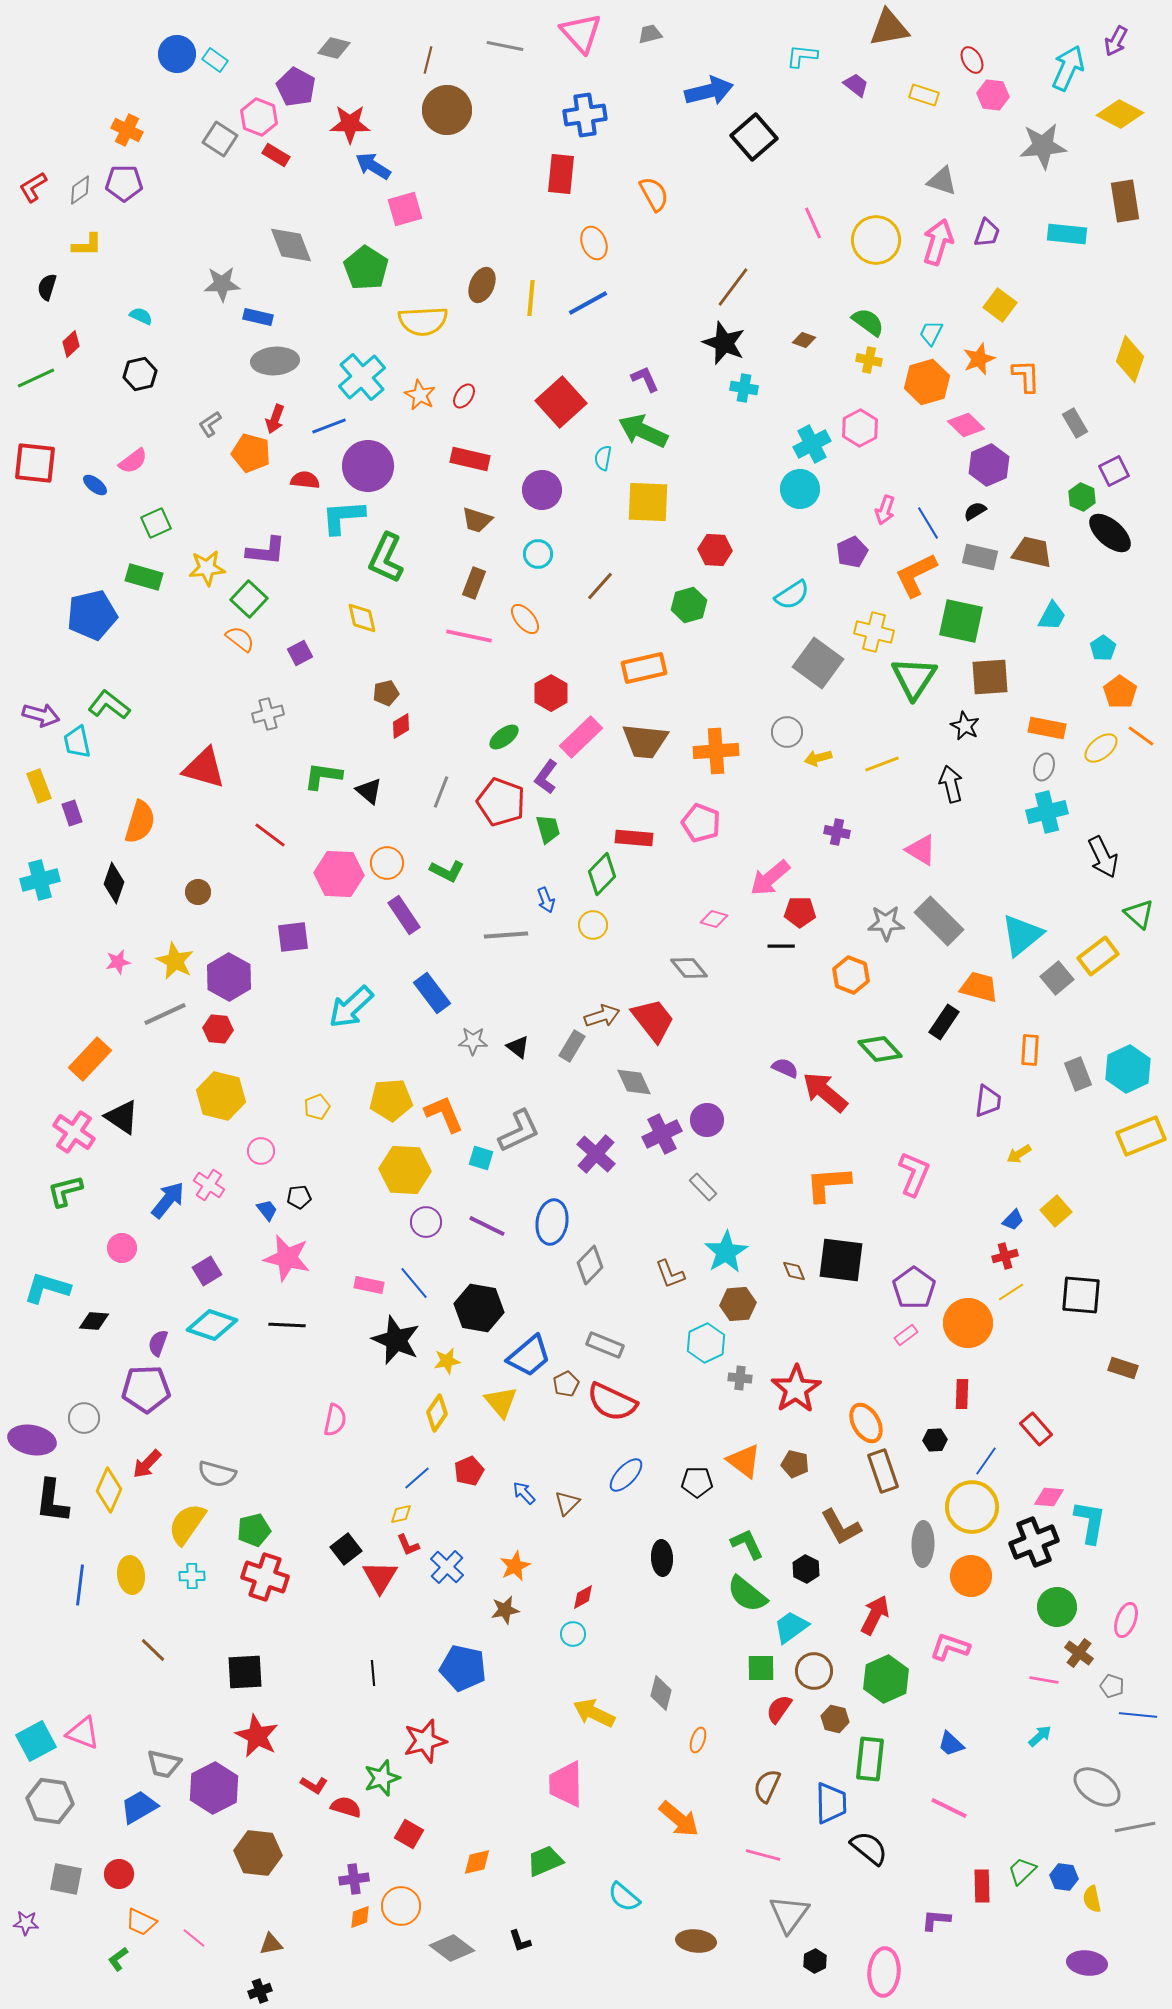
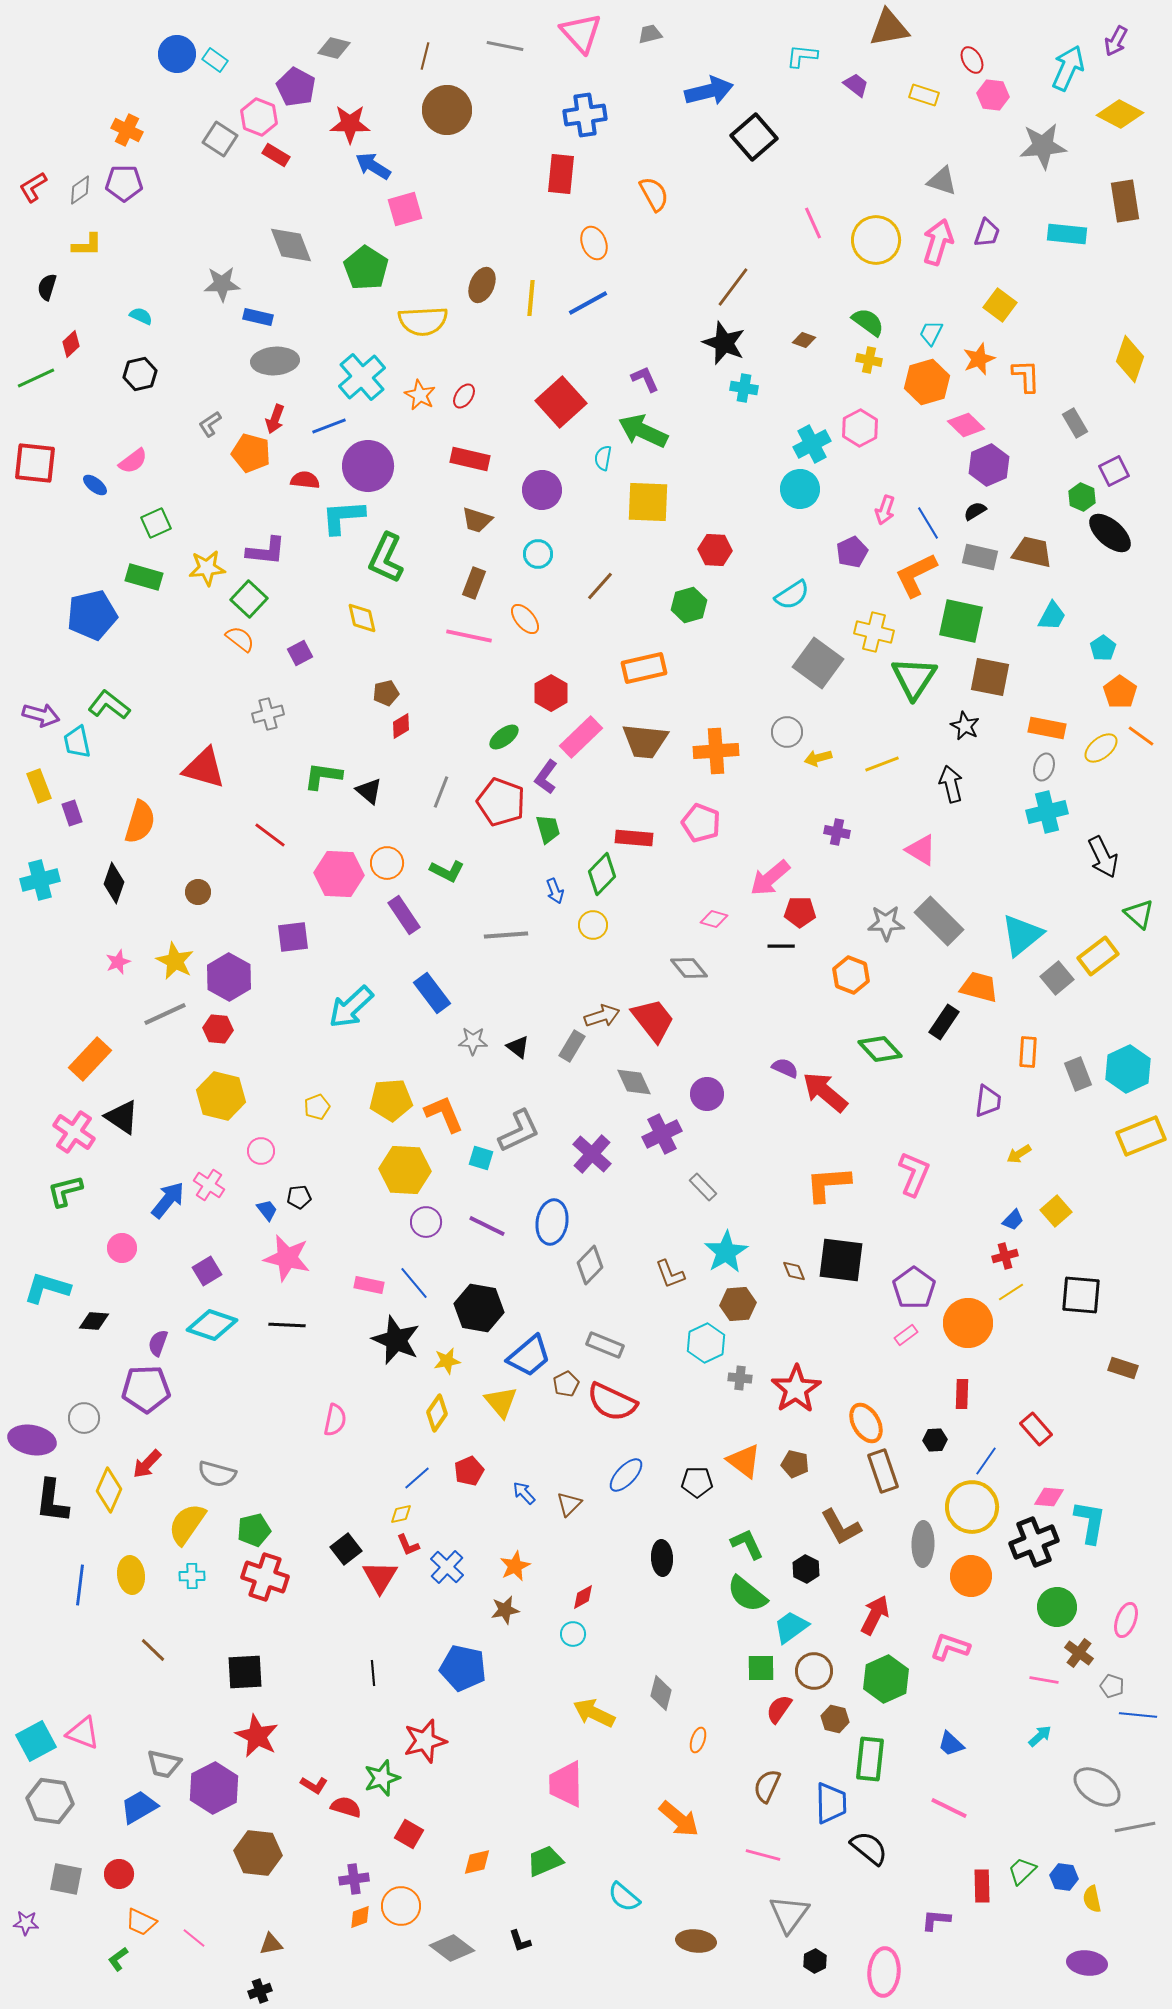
brown line at (428, 60): moved 3 px left, 4 px up
brown square at (990, 677): rotated 15 degrees clockwise
blue arrow at (546, 900): moved 9 px right, 9 px up
pink star at (118, 962): rotated 10 degrees counterclockwise
orange rectangle at (1030, 1050): moved 2 px left, 2 px down
purple circle at (707, 1120): moved 26 px up
purple cross at (596, 1154): moved 4 px left
brown triangle at (567, 1503): moved 2 px right, 1 px down
